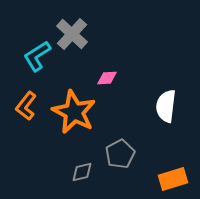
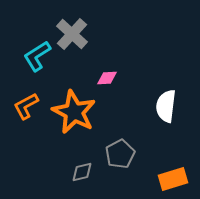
orange L-shape: rotated 24 degrees clockwise
